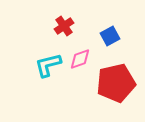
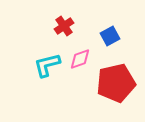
cyan L-shape: moved 1 px left
